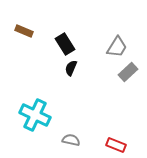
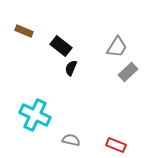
black rectangle: moved 4 px left, 2 px down; rotated 20 degrees counterclockwise
